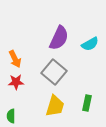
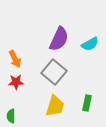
purple semicircle: moved 1 px down
